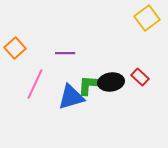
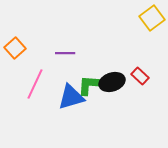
yellow square: moved 5 px right
red rectangle: moved 1 px up
black ellipse: moved 1 px right; rotated 10 degrees counterclockwise
